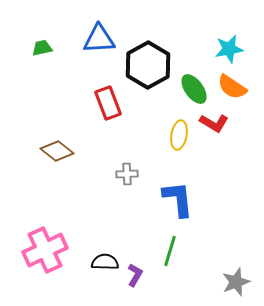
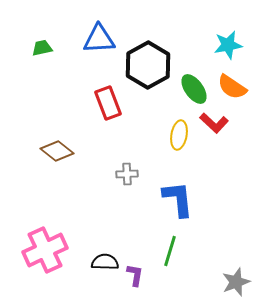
cyan star: moved 1 px left, 4 px up
red L-shape: rotated 12 degrees clockwise
purple L-shape: rotated 20 degrees counterclockwise
